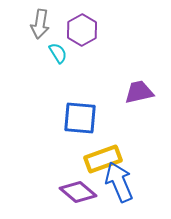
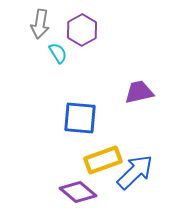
yellow rectangle: moved 1 px down
blue arrow: moved 16 px right, 10 px up; rotated 69 degrees clockwise
